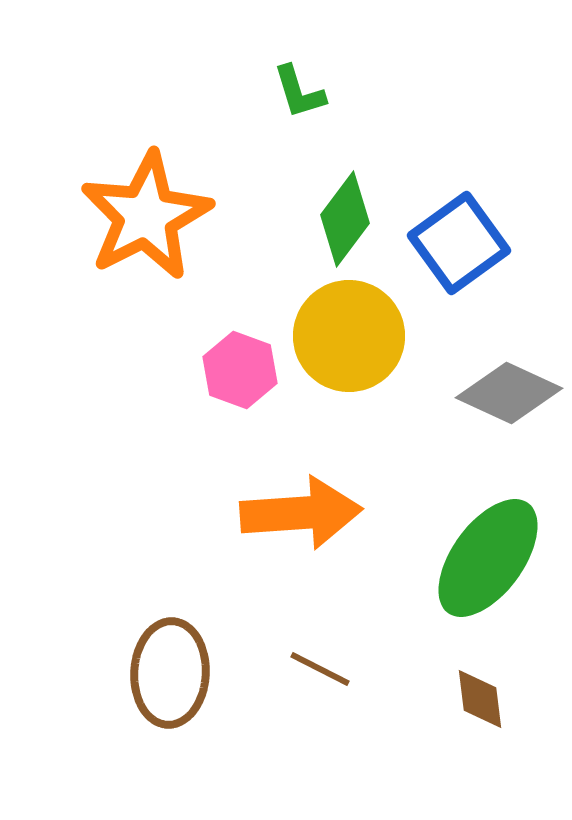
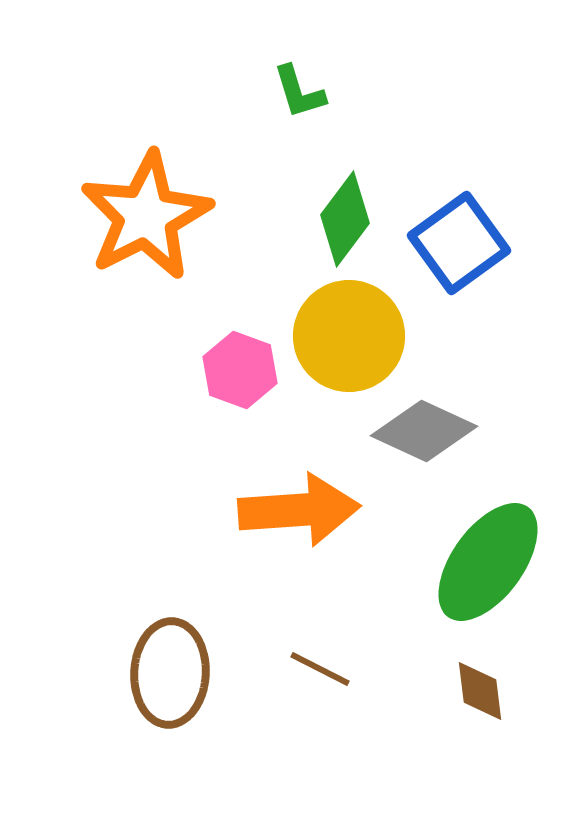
gray diamond: moved 85 px left, 38 px down
orange arrow: moved 2 px left, 3 px up
green ellipse: moved 4 px down
brown diamond: moved 8 px up
